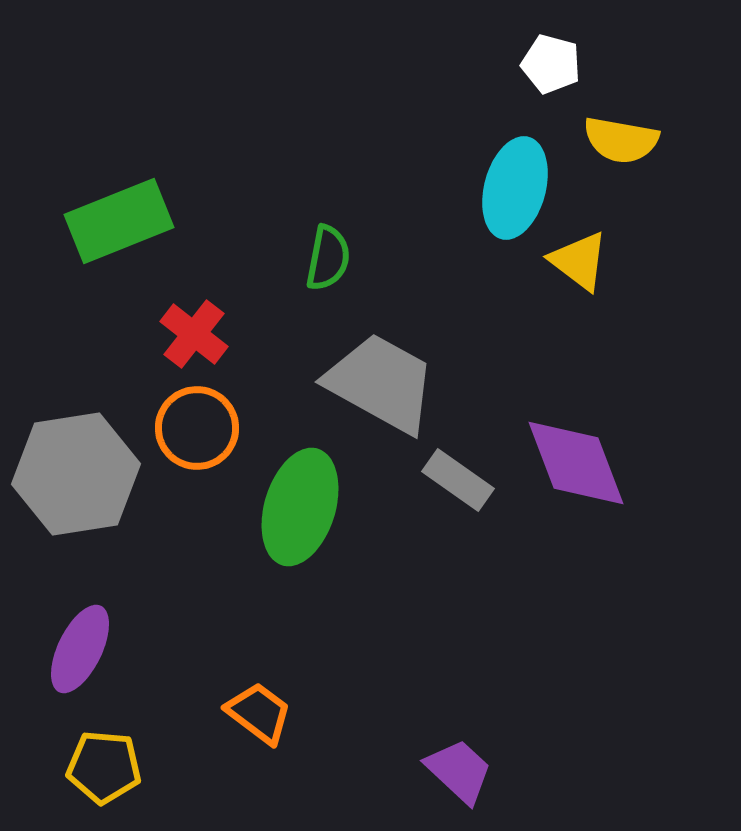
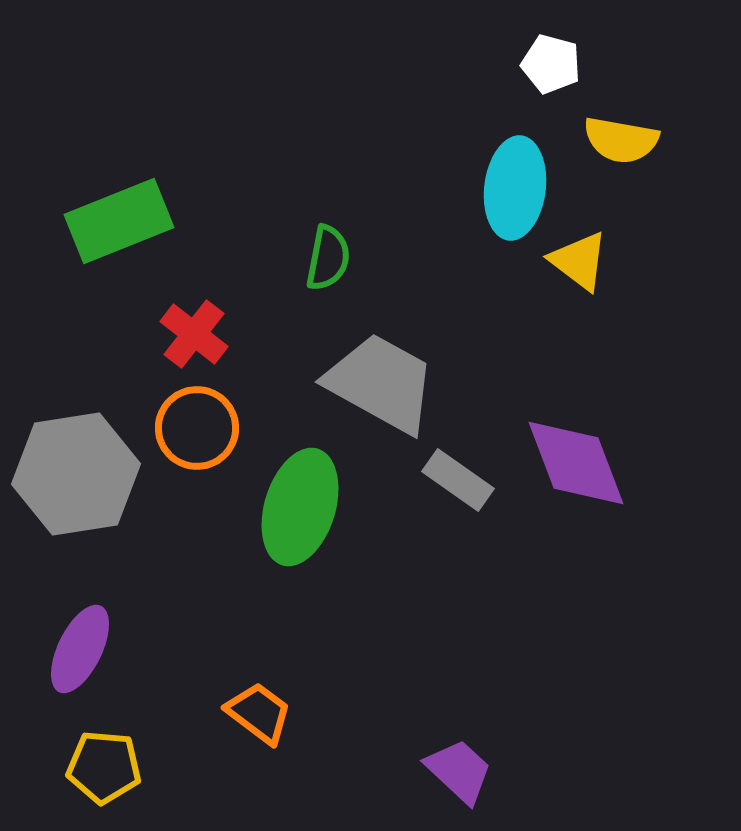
cyan ellipse: rotated 8 degrees counterclockwise
